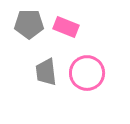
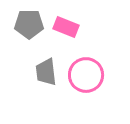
pink circle: moved 1 px left, 2 px down
